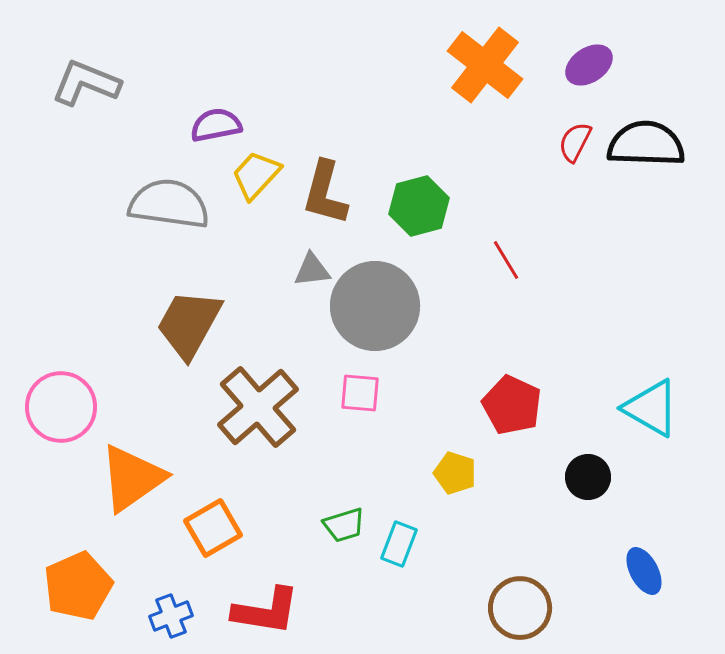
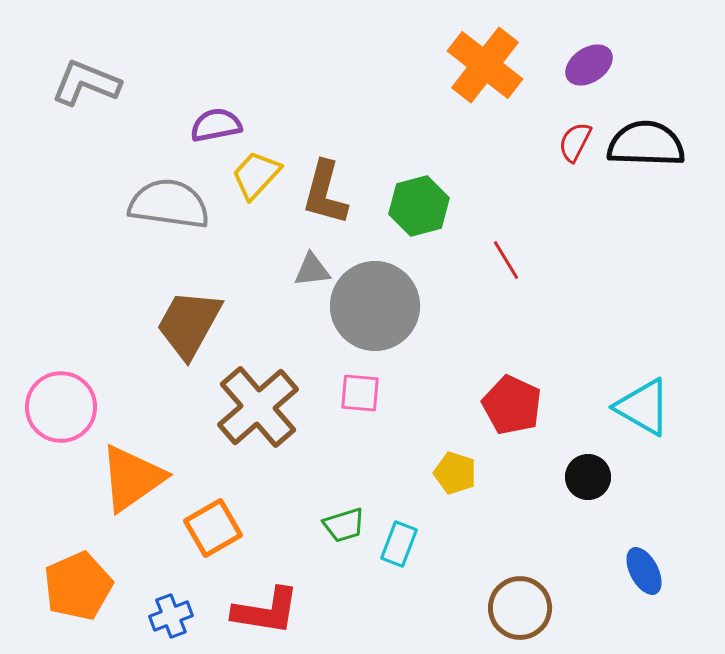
cyan triangle: moved 8 px left, 1 px up
